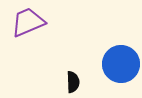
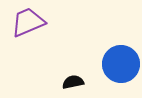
black semicircle: rotated 100 degrees counterclockwise
